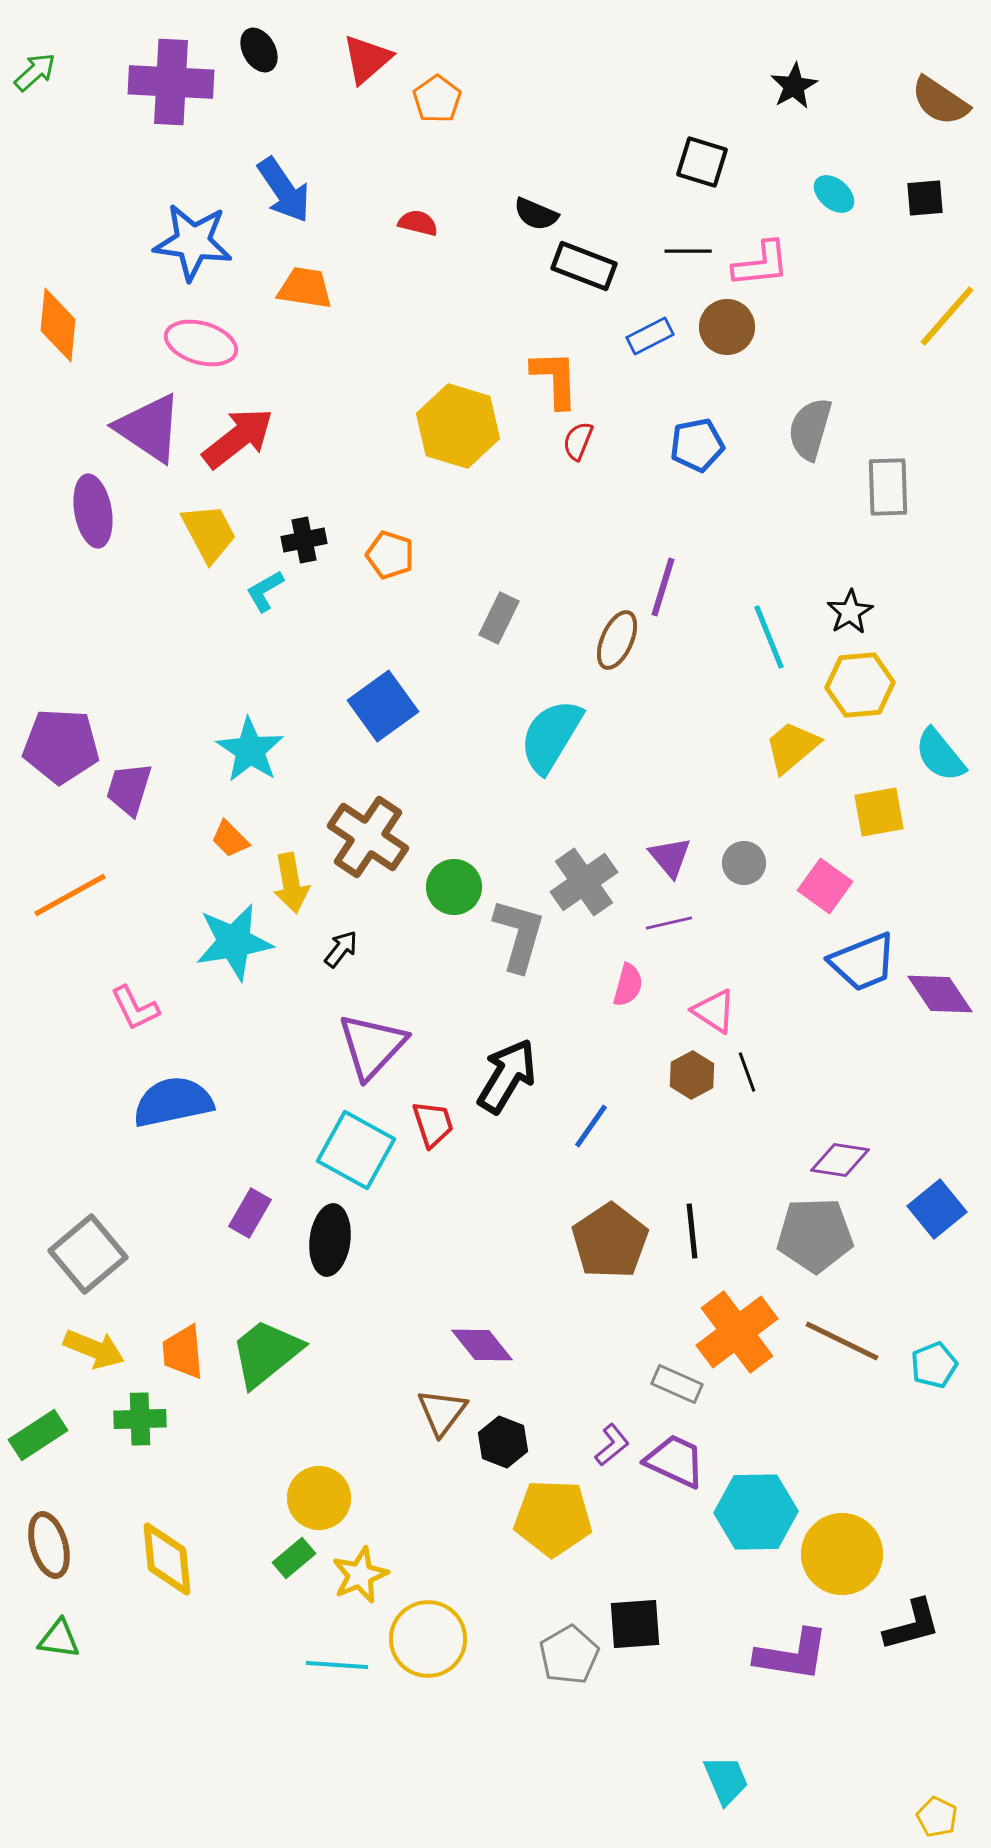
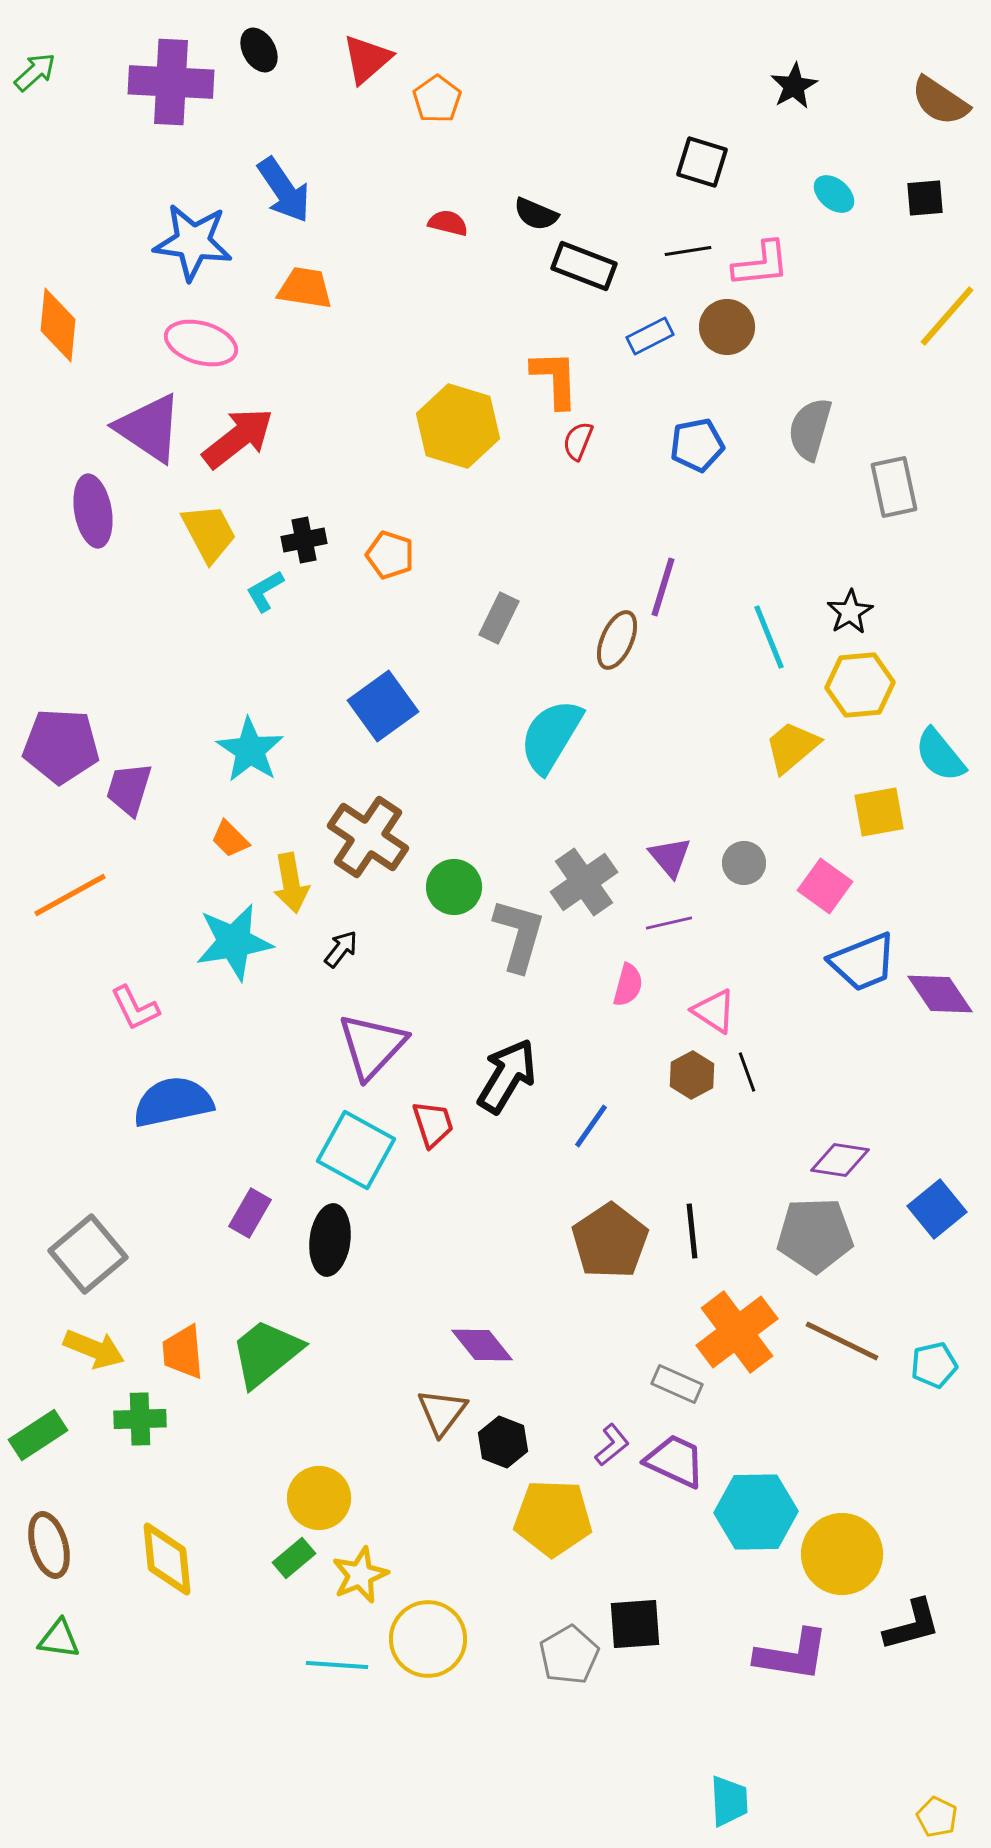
red semicircle at (418, 223): moved 30 px right
black line at (688, 251): rotated 9 degrees counterclockwise
gray rectangle at (888, 487): moved 6 px right; rotated 10 degrees counterclockwise
cyan pentagon at (934, 1365): rotated 9 degrees clockwise
cyan trapezoid at (726, 1780): moved 3 px right, 21 px down; rotated 20 degrees clockwise
